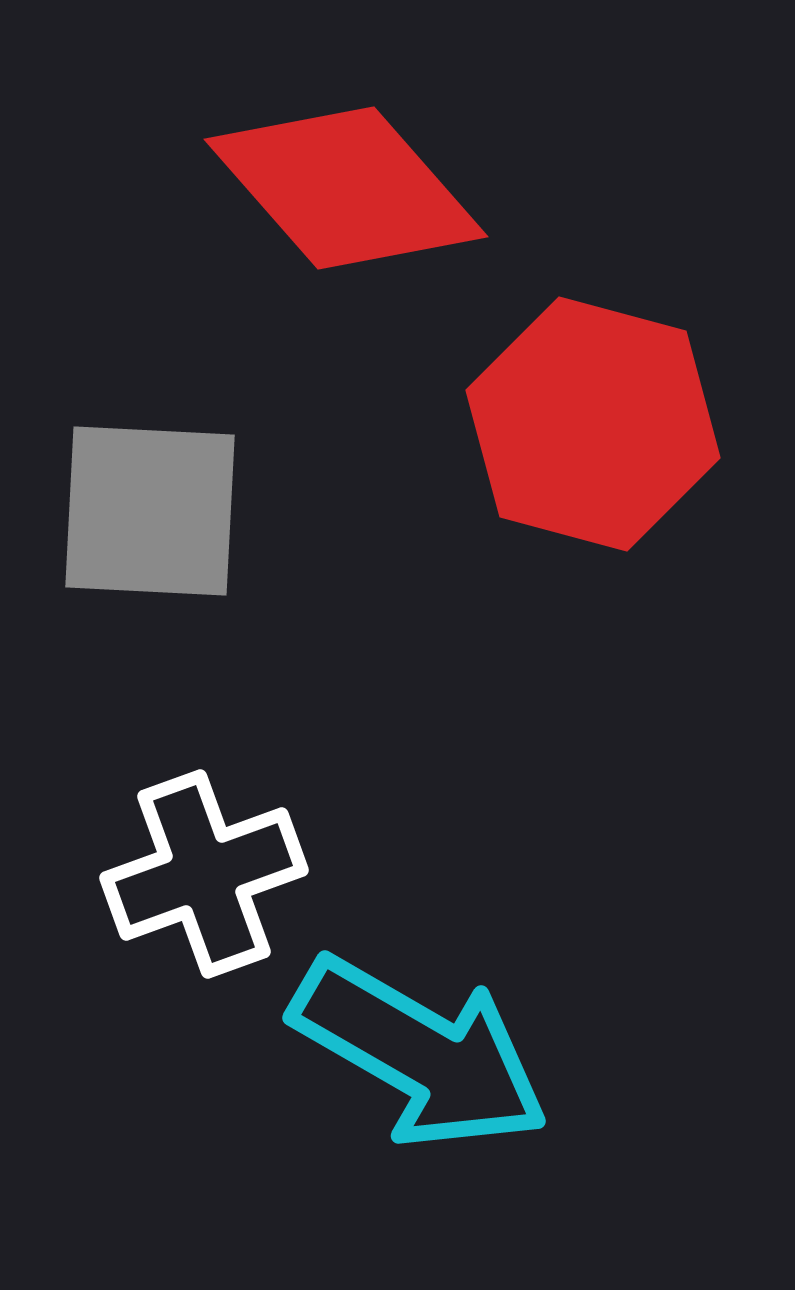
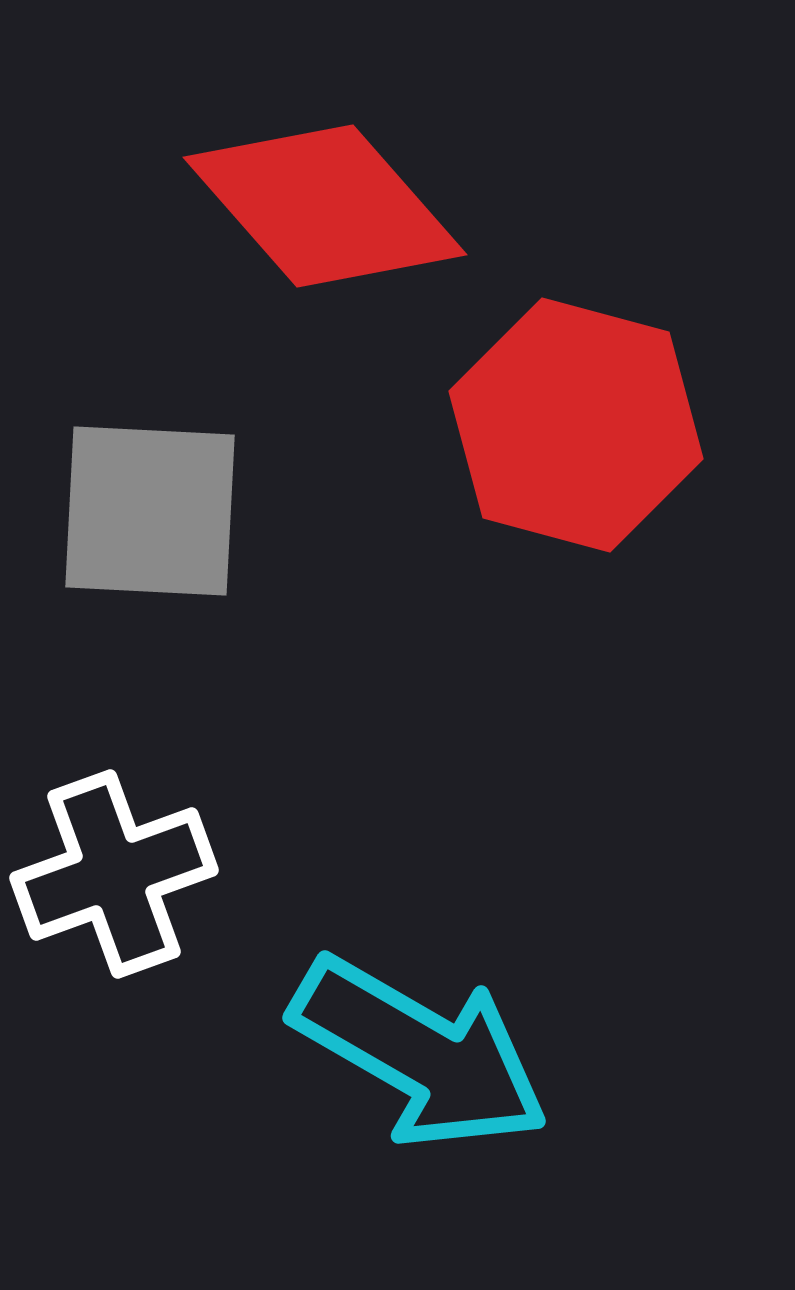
red diamond: moved 21 px left, 18 px down
red hexagon: moved 17 px left, 1 px down
white cross: moved 90 px left
